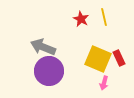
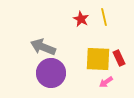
yellow square: rotated 20 degrees counterclockwise
purple circle: moved 2 px right, 2 px down
pink arrow: moved 2 px right, 1 px up; rotated 40 degrees clockwise
